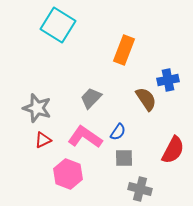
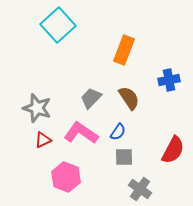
cyan square: rotated 16 degrees clockwise
blue cross: moved 1 px right
brown semicircle: moved 17 px left, 1 px up
pink L-shape: moved 4 px left, 4 px up
gray square: moved 1 px up
pink hexagon: moved 2 px left, 3 px down
gray cross: rotated 20 degrees clockwise
